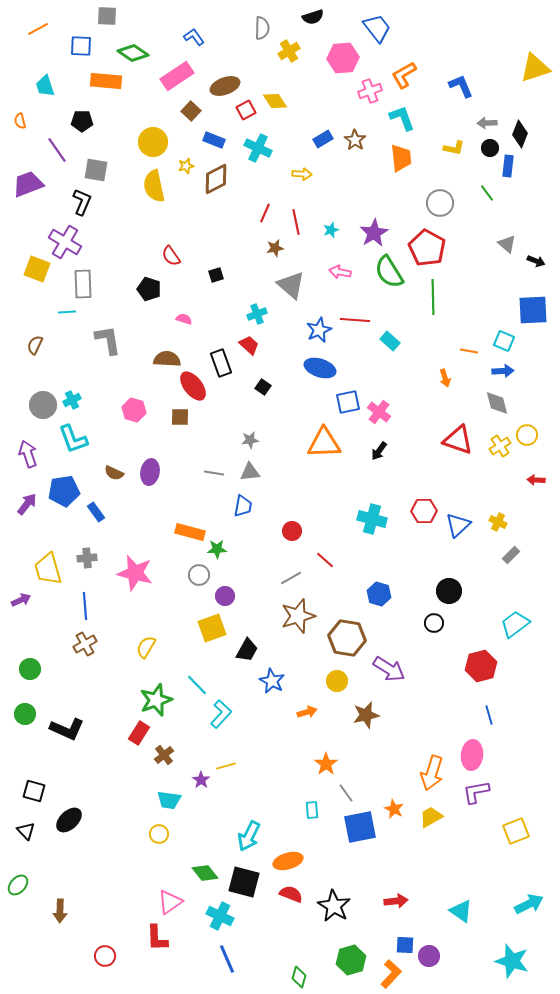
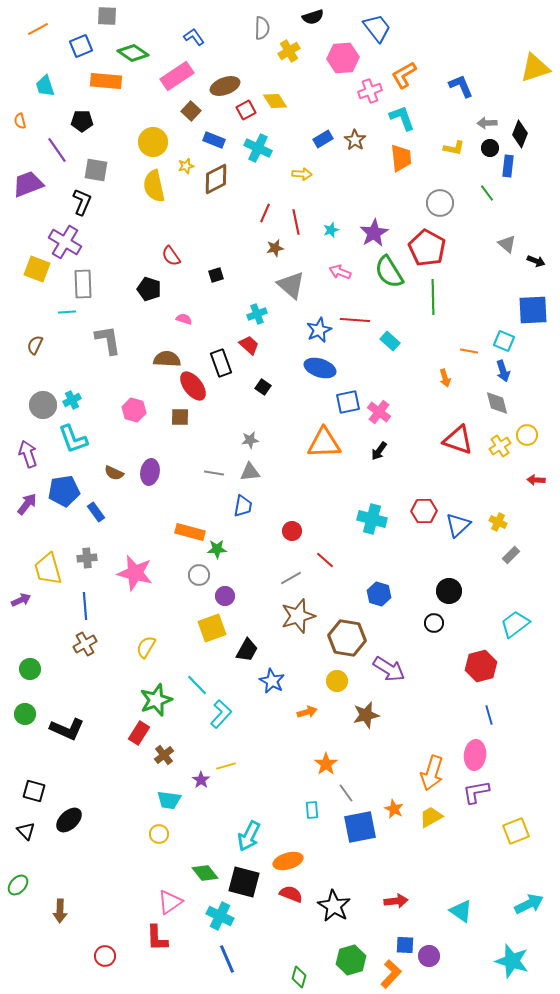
blue square at (81, 46): rotated 25 degrees counterclockwise
pink arrow at (340, 272): rotated 10 degrees clockwise
blue arrow at (503, 371): rotated 75 degrees clockwise
pink ellipse at (472, 755): moved 3 px right
